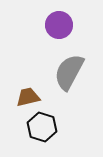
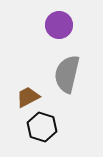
gray semicircle: moved 2 px left, 2 px down; rotated 15 degrees counterclockwise
brown trapezoid: rotated 15 degrees counterclockwise
